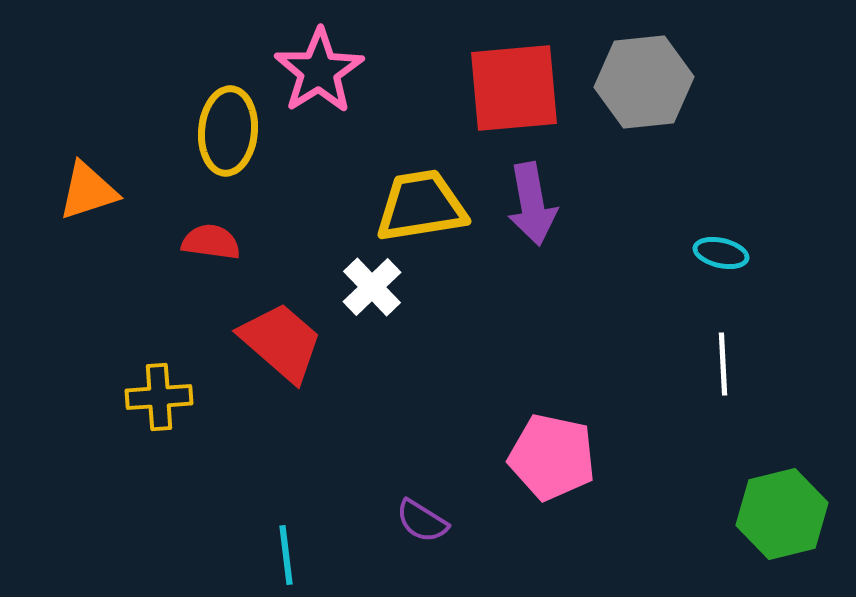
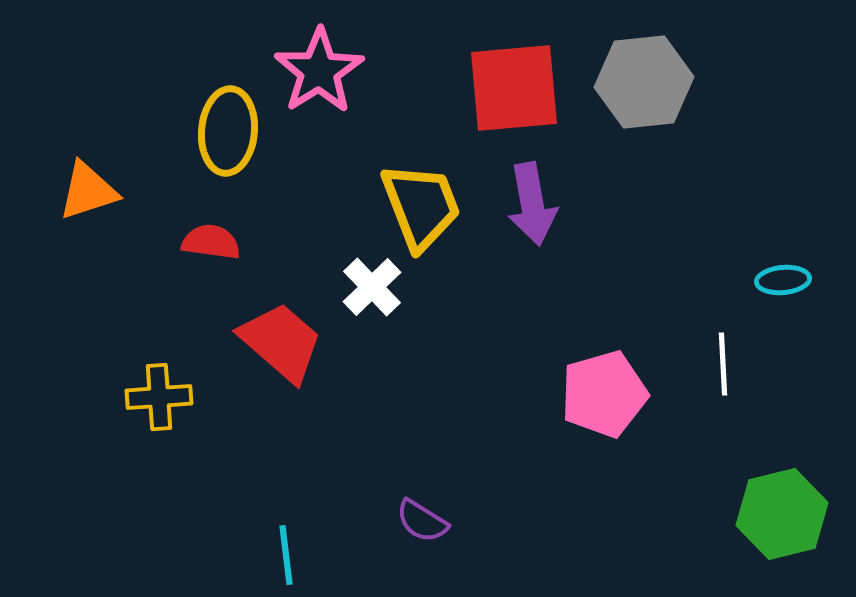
yellow trapezoid: rotated 78 degrees clockwise
cyan ellipse: moved 62 px right, 27 px down; rotated 18 degrees counterclockwise
pink pentagon: moved 52 px right, 63 px up; rotated 28 degrees counterclockwise
